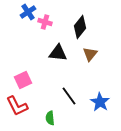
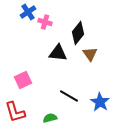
black diamond: moved 2 px left, 6 px down
brown triangle: rotated 14 degrees counterclockwise
black line: rotated 24 degrees counterclockwise
red L-shape: moved 2 px left, 6 px down; rotated 10 degrees clockwise
green semicircle: rotated 80 degrees clockwise
